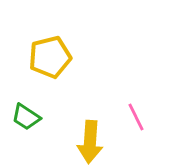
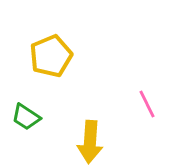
yellow pentagon: moved 1 px right, 1 px up; rotated 9 degrees counterclockwise
pink line: moved 11 px right, 13 px up
